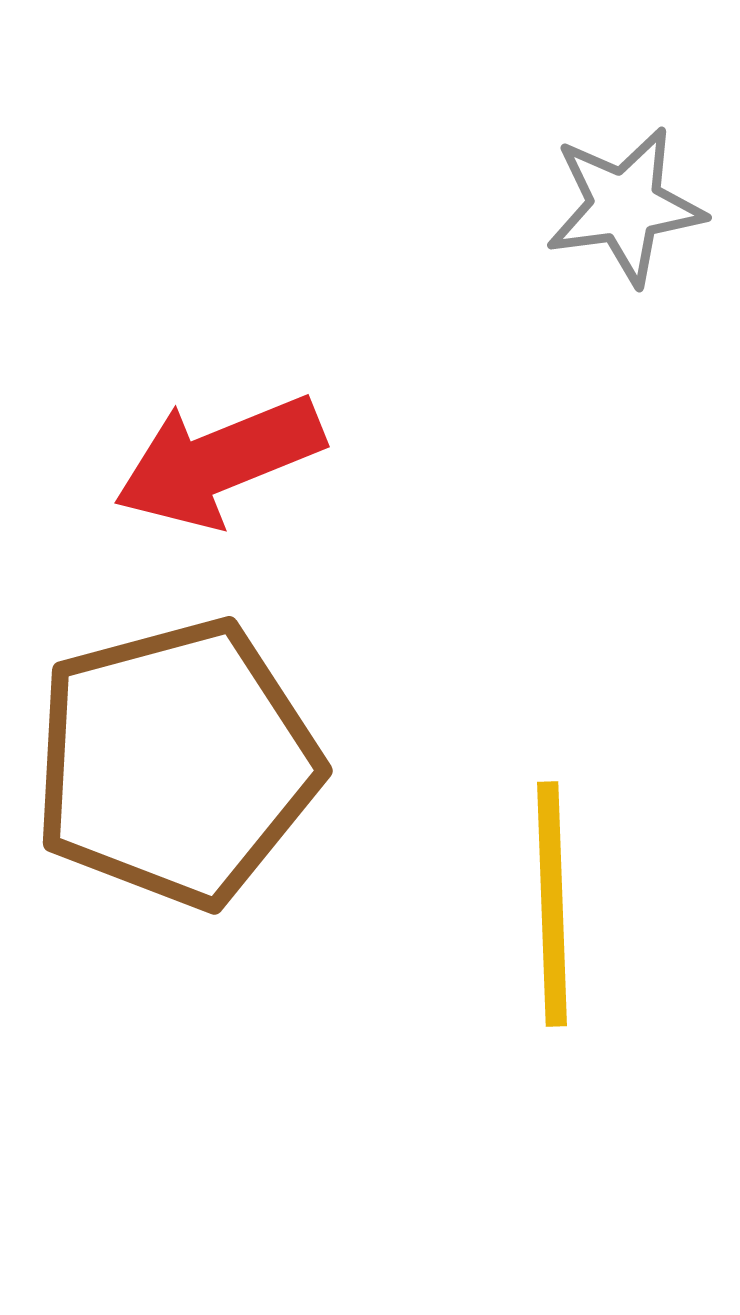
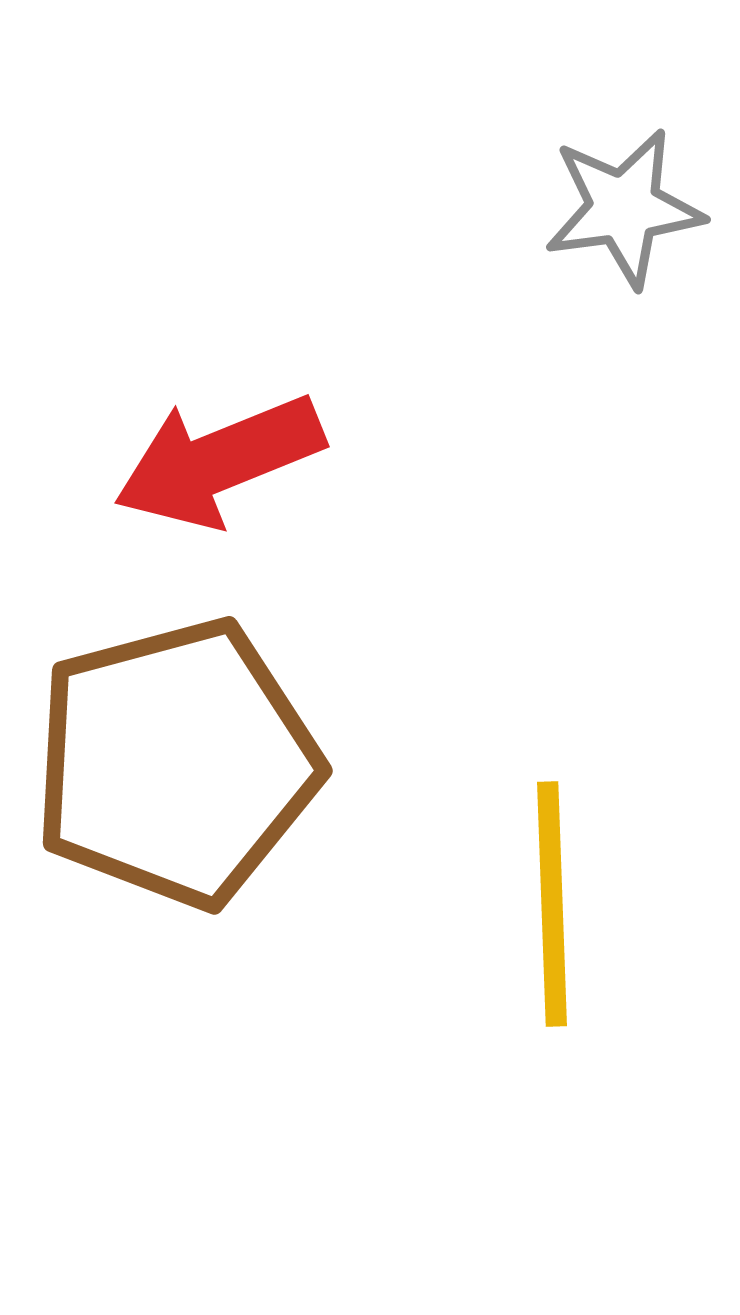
gray star: moved 1 px left, 2 px down
